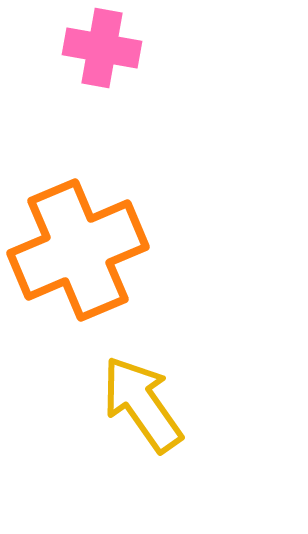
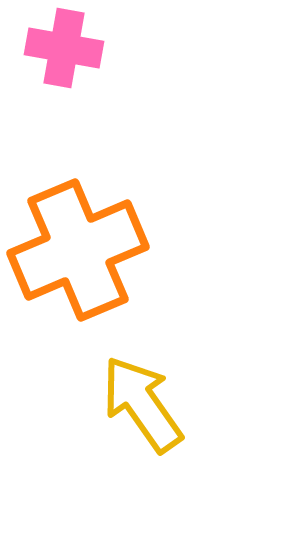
pink cross: moved 38 px left
